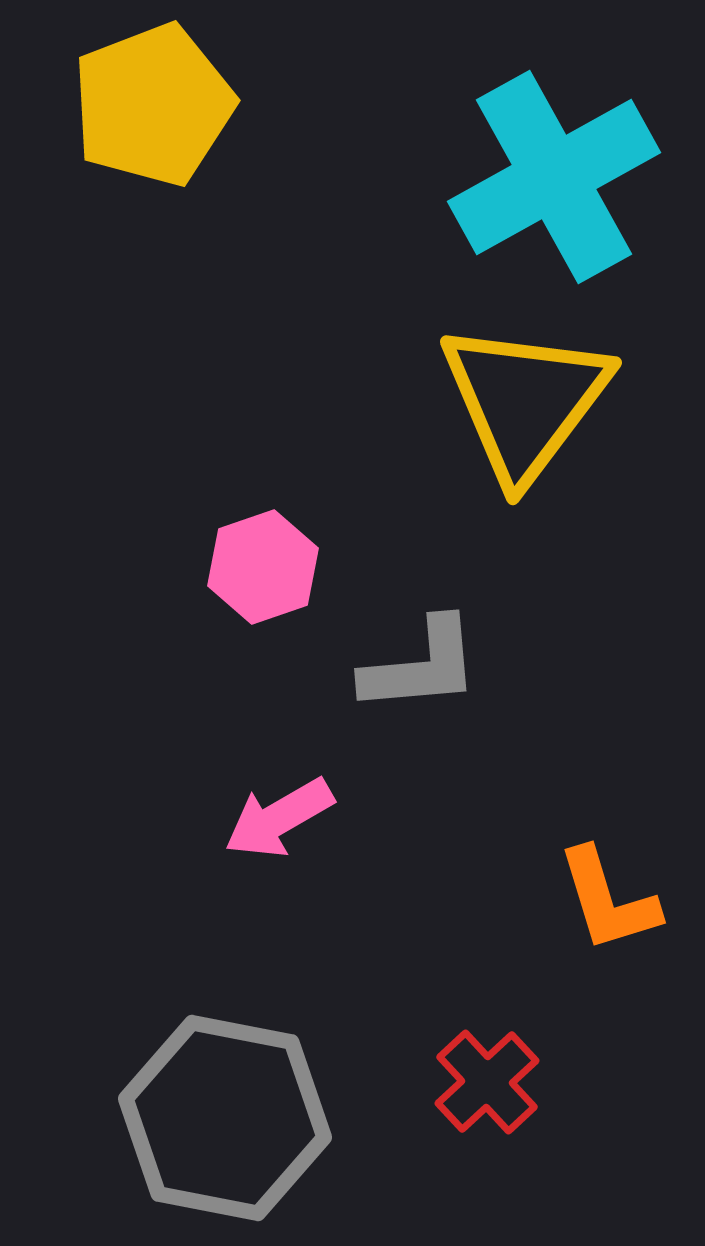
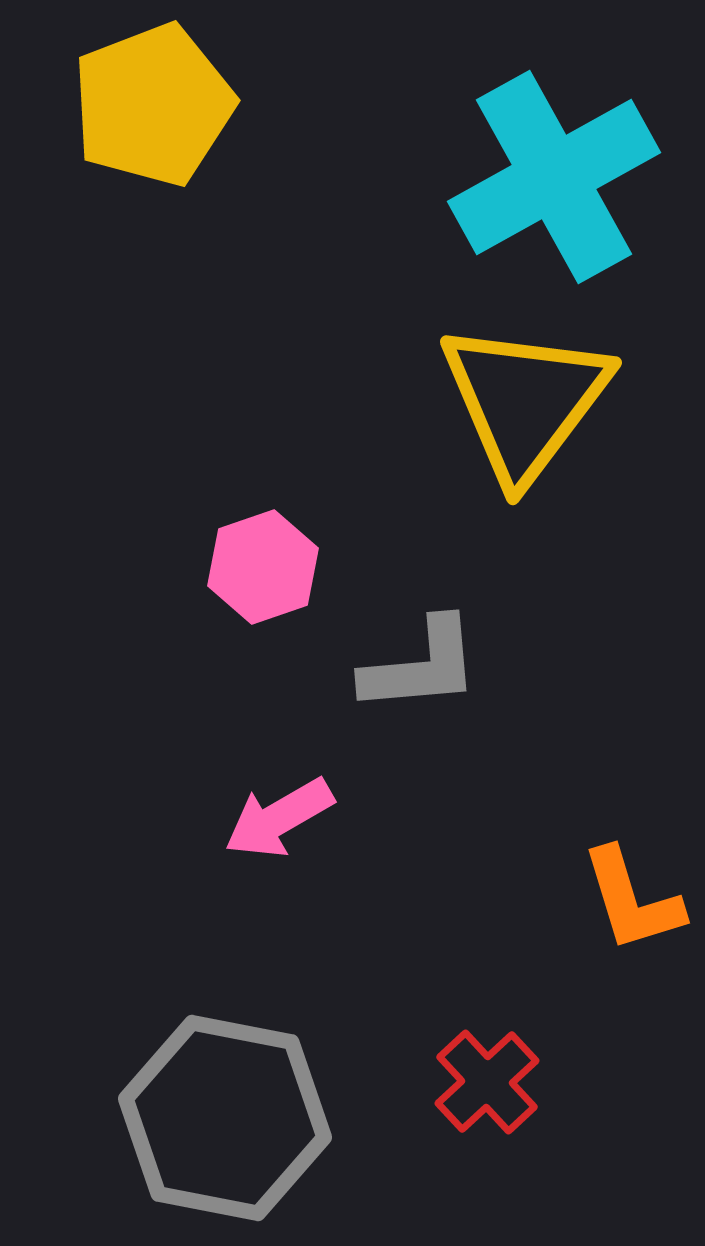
orange L-shape: moved 24 px right
